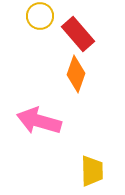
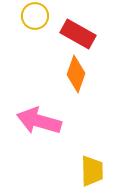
yellow circle: moved 5 px left
red rectangle: rotated 20 degrees counterclockwise
